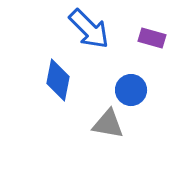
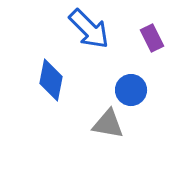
purple rectangle: rotated 48 degrees clockwise
blue diamond: moved 7 px left
